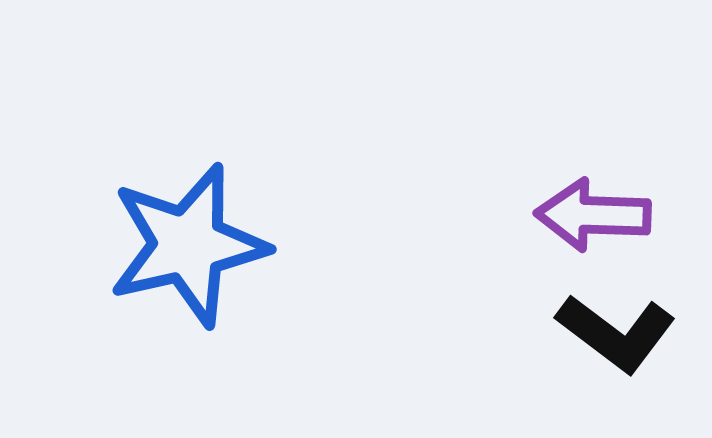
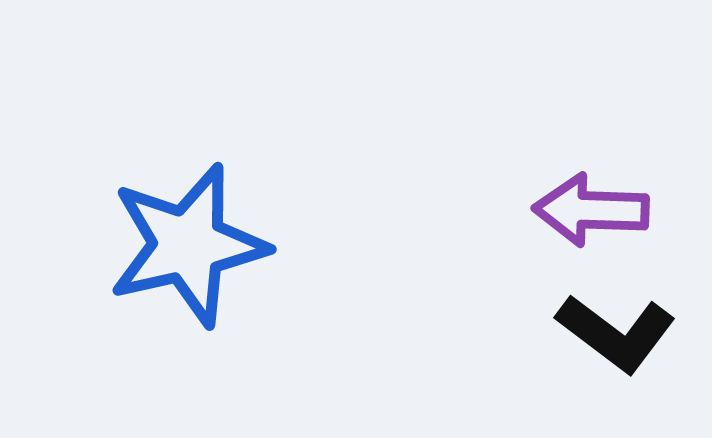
purple arrow: moved 2 px left, 5 px up
